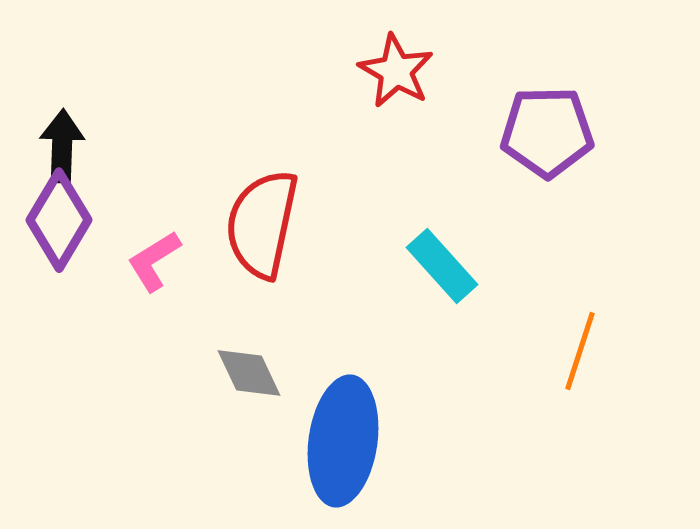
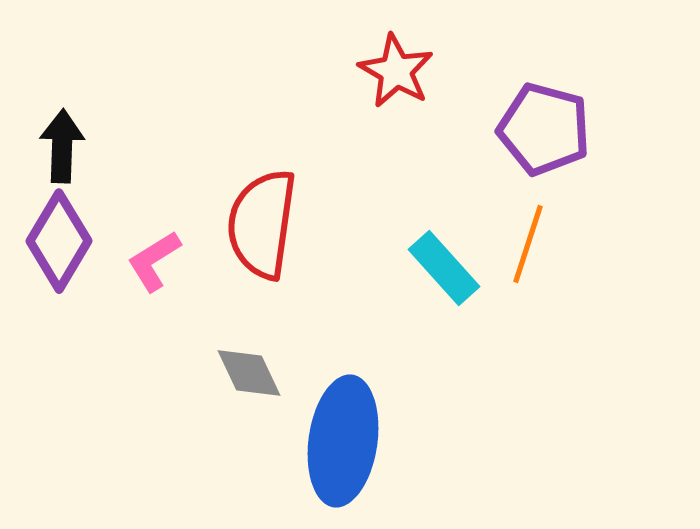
purple pentagon: moved 3 px left, 3 px up; rotated 16 degrees clockwise
purple diamond: moved 21 px down
red semicircle: rotated 4 degrees counterclockwise
cyan rectangle: moved 2 px right, 2 px down
orange line: moved 52 px left, 107 px up
